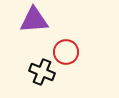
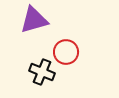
purple triangle: rotated 12 degrees counterclockwise
